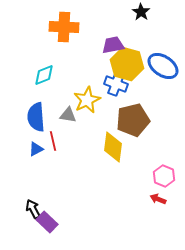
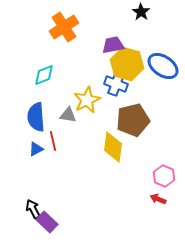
orange cross: rotated 36 degrees counterclockwise
